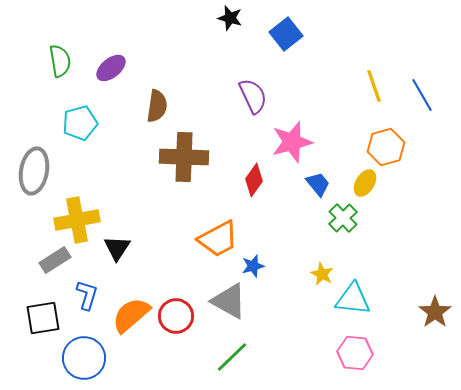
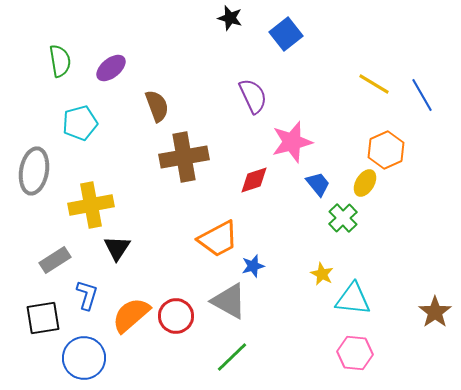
yellow line: moved 2 px up; rotated 40 degrees counterclockwise
brown semicircle: rotated 28 degrees counterclockwise
orange hexagon: moved 3 px down; rotated 9 degrees counterclockwise
brown cross: rotated 12 degrees counterclockwise
red diamond: rotated 36 degrees clockwise
yellow cross: moved 14 px right, 15 px up
